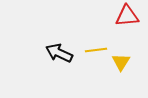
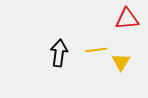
red triangle: moved 3 px down
black arrow: rotated 72 degrees clockwise
